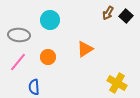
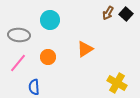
black square: moved 2 px up
pink line: moved 1 px down
